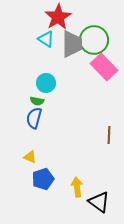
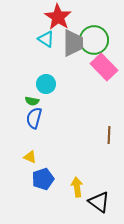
red star: rotated 8 degrees counterclockwise
gray trapezoid: moved 1 px right, 1 px up
cyan circle: moved 1 px down
green semicircle: moved 5 px left
